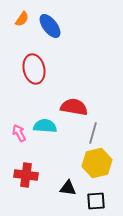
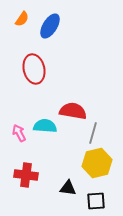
blue ellipse: rotated 70 degrees clockwise
red semicircle: moved 1 px left, 4 px down
